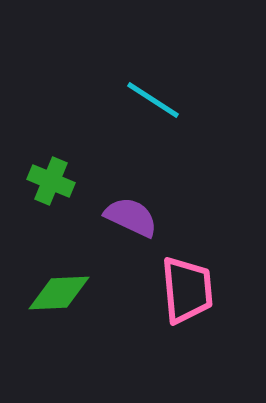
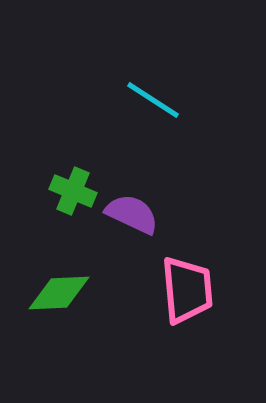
green cross: moved 22 px right, 10 px down
purple semicircle: moved 1 px right, 3 px up
